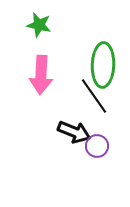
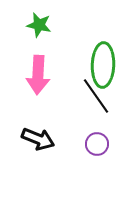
pink arrow: moved 3 px left
black line: moved 2 px right
black arrow: moved 36 px left, 7 px down
purple circle: moved 2 px up
